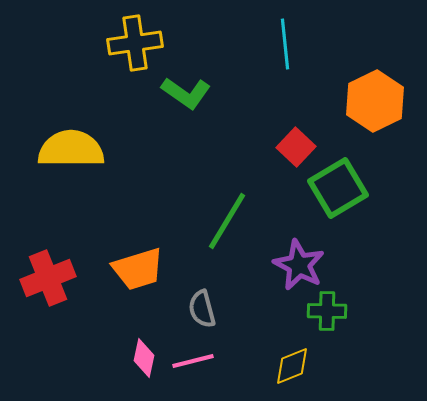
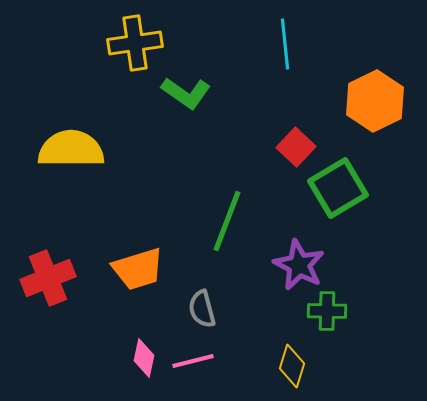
green line: rotated 10 degrees counterclockwise
yellow diamond: rotated 51 degrees counterclockwise
